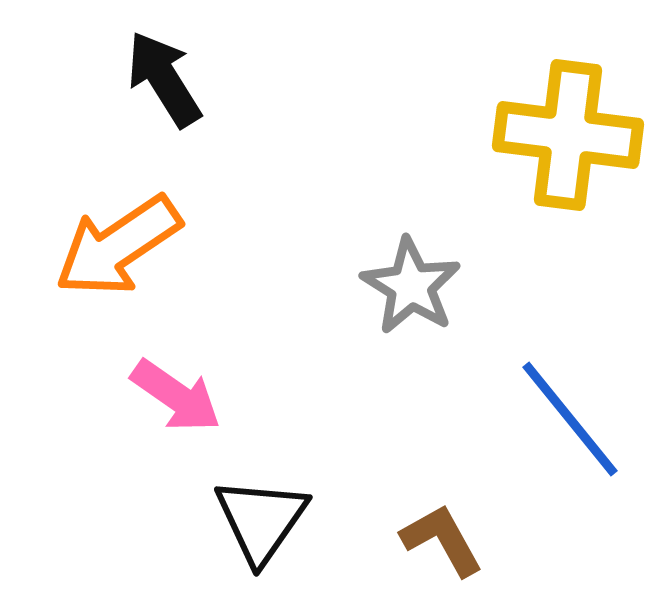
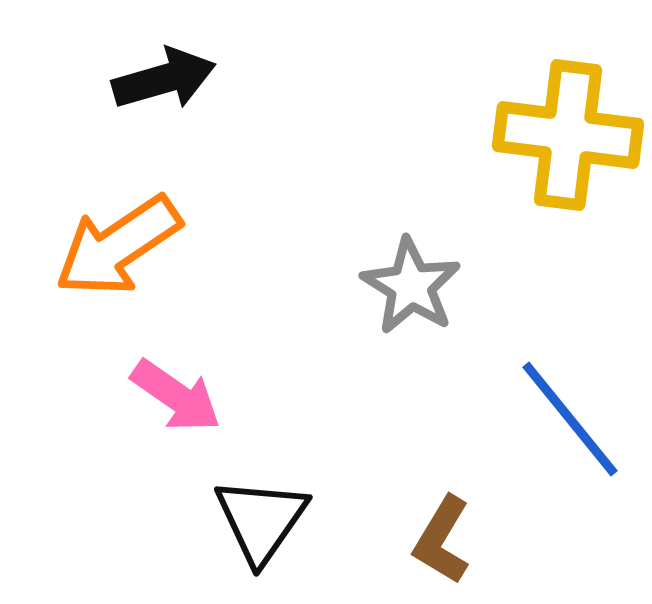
black arrow: rotated 106 degrees clockwise
brown L-shape: rotated 120 degrees counterclockwise
